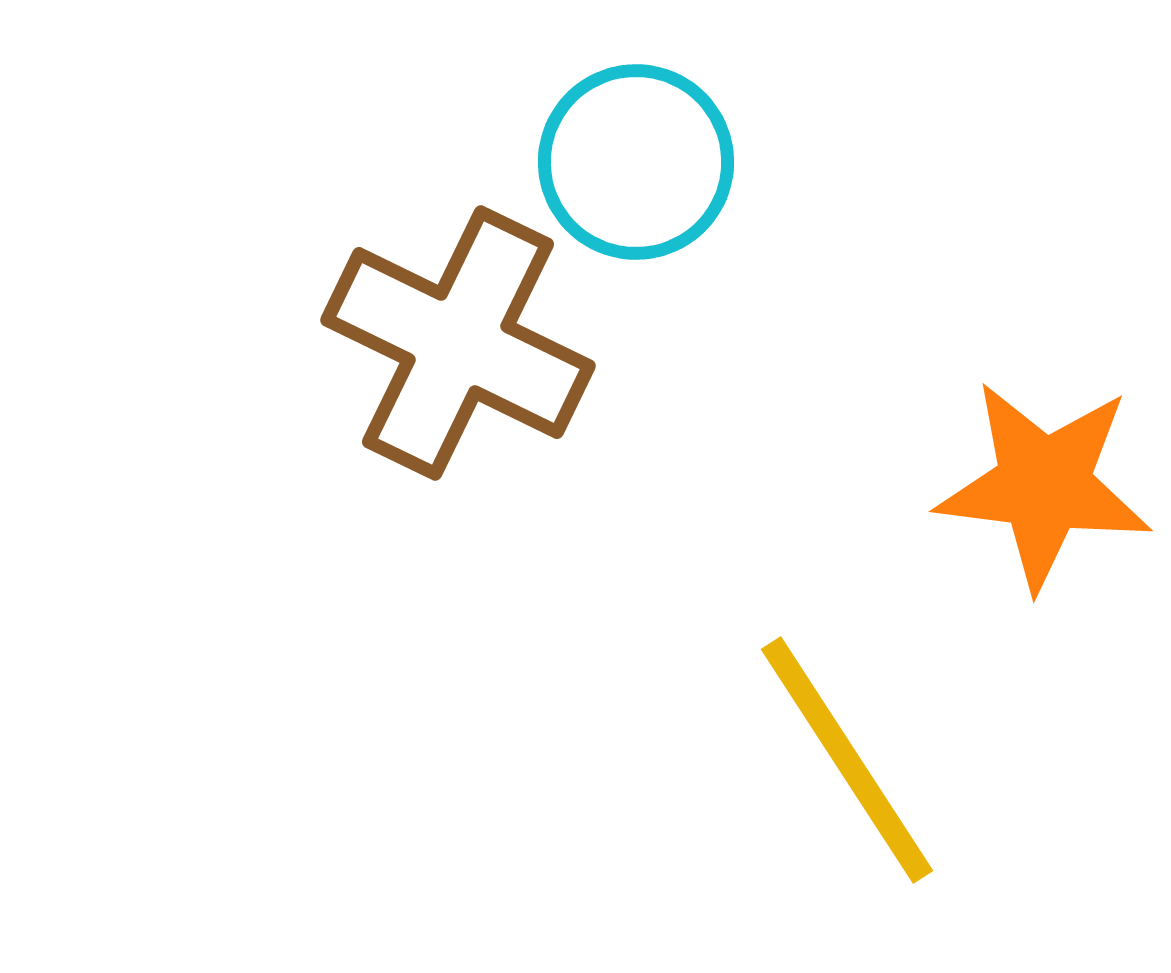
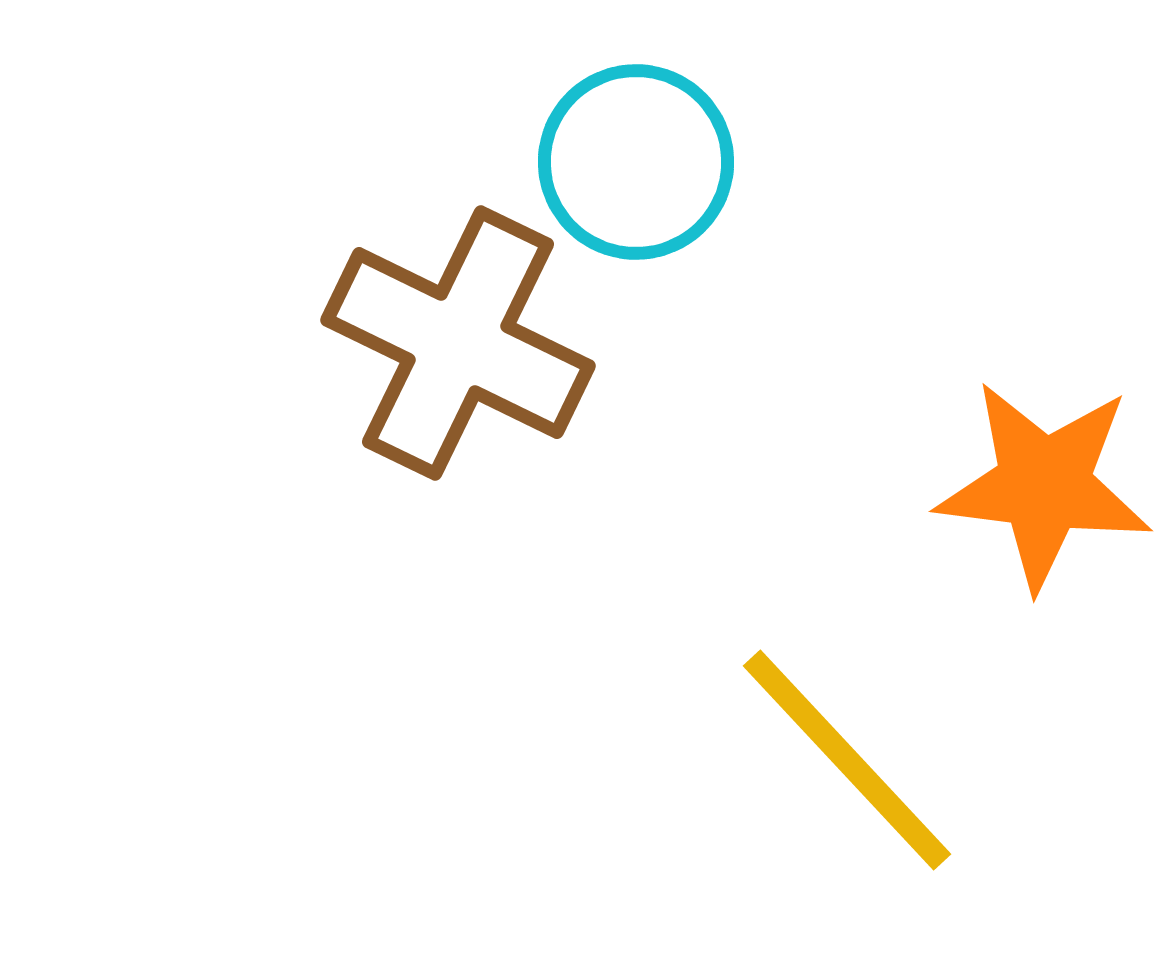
yellow line: rotated 10 degrees counterclockwise
